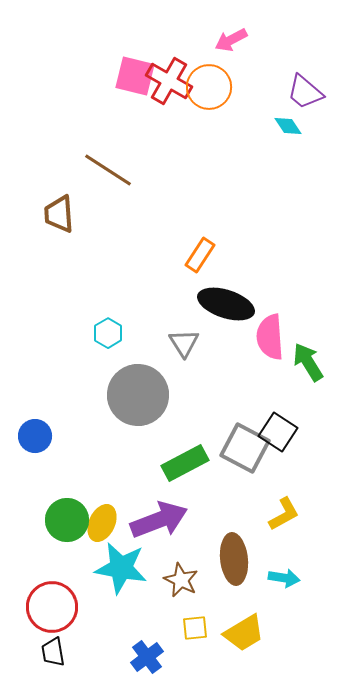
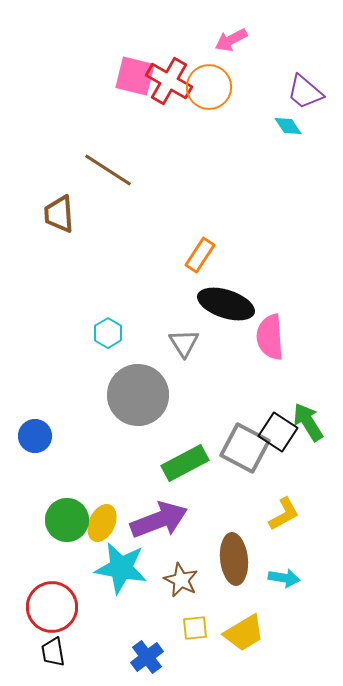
green arrow: moved 60 px down
